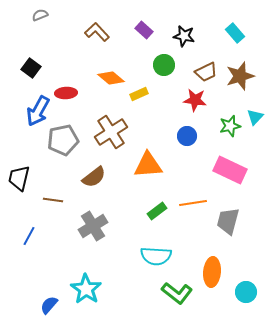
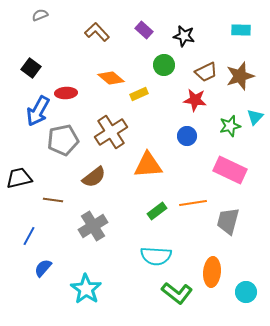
cyan rectangle: moved 6 px right, 3 px up; rotated 48 degrees counterclockwise
black trapezoid: rotated 64 degrees clockwise
blue semicircle: moved 6 px left, 37 px up
